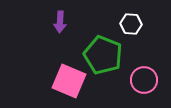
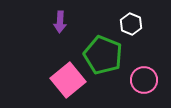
white hexagon: rotated 20 degrees clockwise
pink square: moved 1 px left, 1 px up; rotated 28 degrees clockwise
